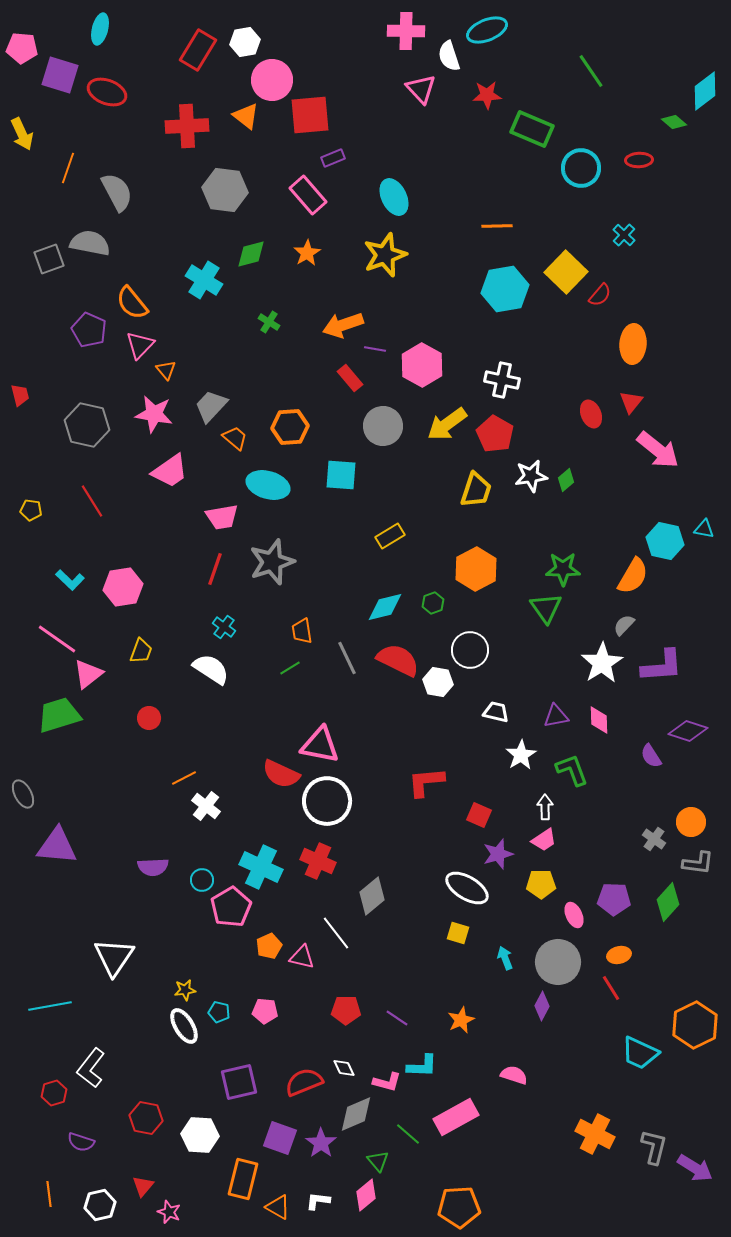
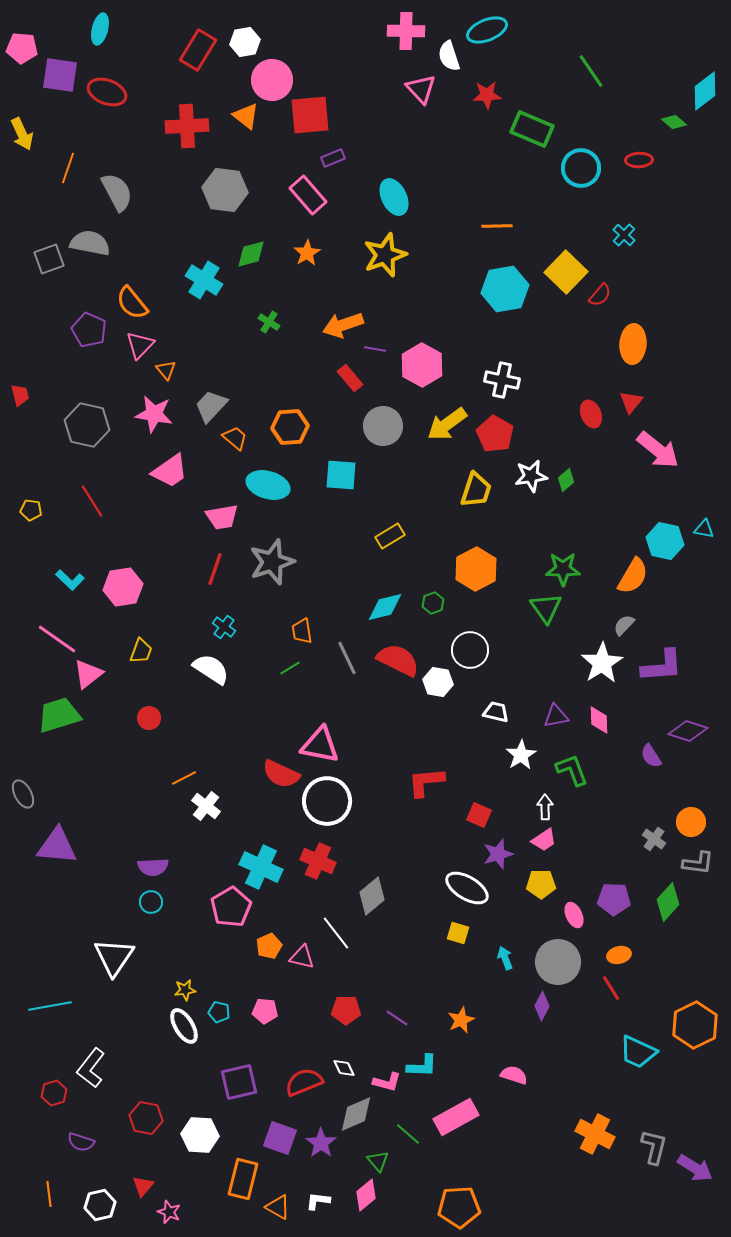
purple square at (60, 75): rotated 9 degrees counterclockwise
cyan circle at (202, 880): moved 51 px left, 22 px down
cyan trapezoid at (640, 1053): moved 2 px left, 1 px up
